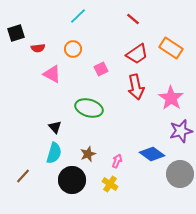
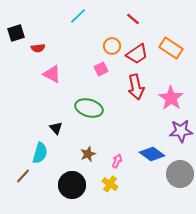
orange circle: moved 39 px right, 3 px up
black triangle: moved 1 px right, 1 px down
purple star: rotated 10 degrees clockwise
cyan semicircle: moved 14 px left
black circle: moved 5 px down
